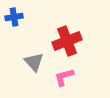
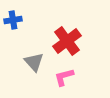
blue cross: moved 1 px left, 3 px down
red cross: rotated 16 degrees counterclockwise
